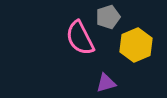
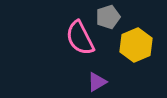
purple triangle: moved 9 px left, 1 px up; rotated 15 degrees counterclockwise
